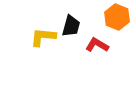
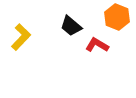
black trapezoid: rotated 115 degrees clockwise
yellow L-shape: moved 22 px left; rotated 128 degrees clockwise
